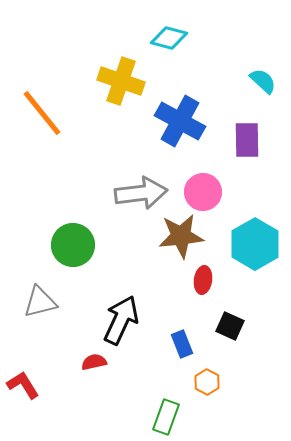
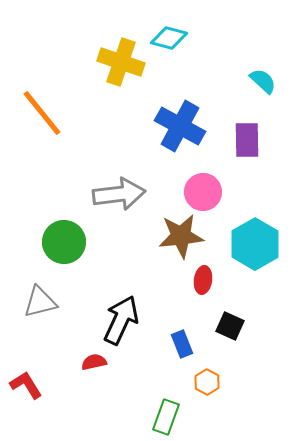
yellow cross: moved 19 px up
blue cross: moved 5 px down
gray arrow: moved 22 px left, 1 px down
green circle: moved 9 px left, 3 px up
red L-shape: moved 3 px right
